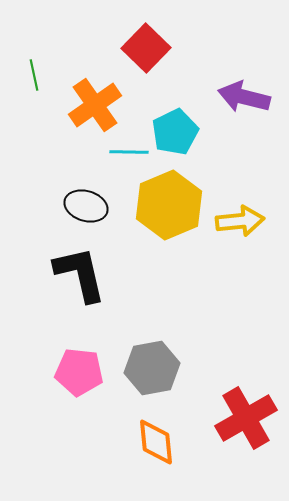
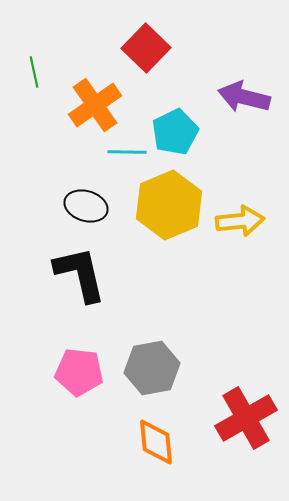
green line: moved 3 px up
cyan line: moved 2 px left
